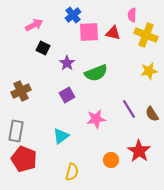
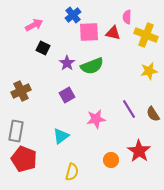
pink semicircle: moved 5 px left, 2 px down
green semicircle: moved 4 px left, 7 px up
brown semicircle: moved 1 px right
